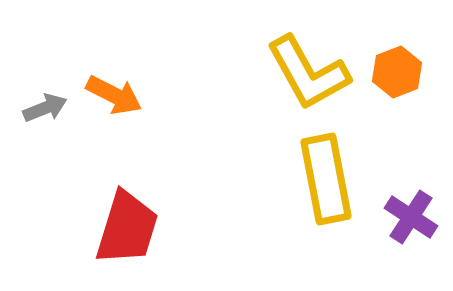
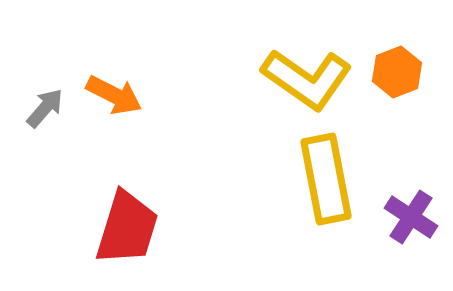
yellow L-shape: moved 1 px left, 6 px down; rotated 26 degrees counterclockwise
gray arrow: rotated 27 degrees counterclockwise
